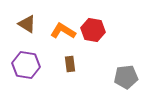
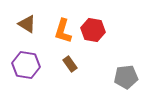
orange L-shape: rotated 105 degrees counterclockwise
brown rectangle: rotated 28 degrees counterclockwise
